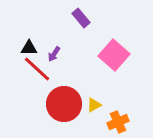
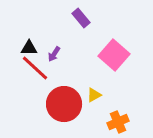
red line: moved 2 px left, 1 px up
yellow triangle: moved 10 px up
